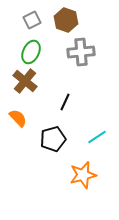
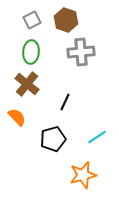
green ellipse: rotated 20 degrees counterclockwise
brown cross: moved 2 px right, 3 px down
orange semicircle: moved 1 px left, 1 px up
